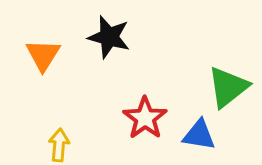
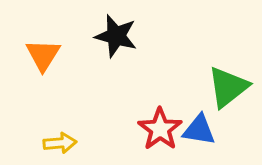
black star: moved 7 px right, 1 px up
red star: moved 15 px right, 11 px down
blue triangle: moved 5 px up
yellow arrow: moved 1 px right, 2 px up; rotated 80 degrees clockwise
